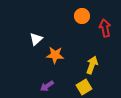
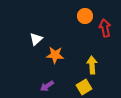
orange circle: moved 3 px right
yellow arrow: rotated 24 degrees counterclockwise
